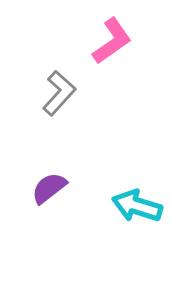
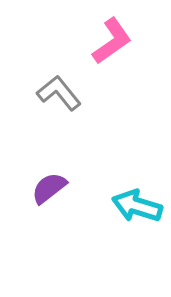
gray L-shape: rotated 81 degrees counterclockwise
